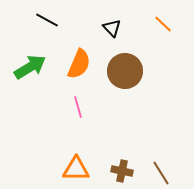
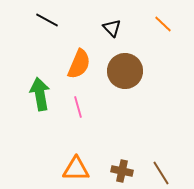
green arrow: moved 10 px right, 27 px down; rotated 68 degrees counterclockwise
